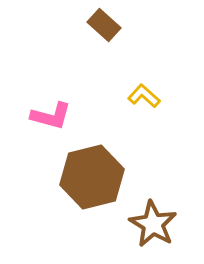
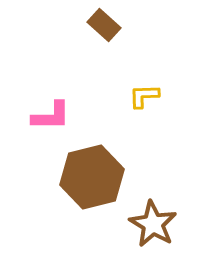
yellow L-shape: rotated 44 degrees counterclockwise
pink L-shape: rotated 15 degrees counterclockwise
